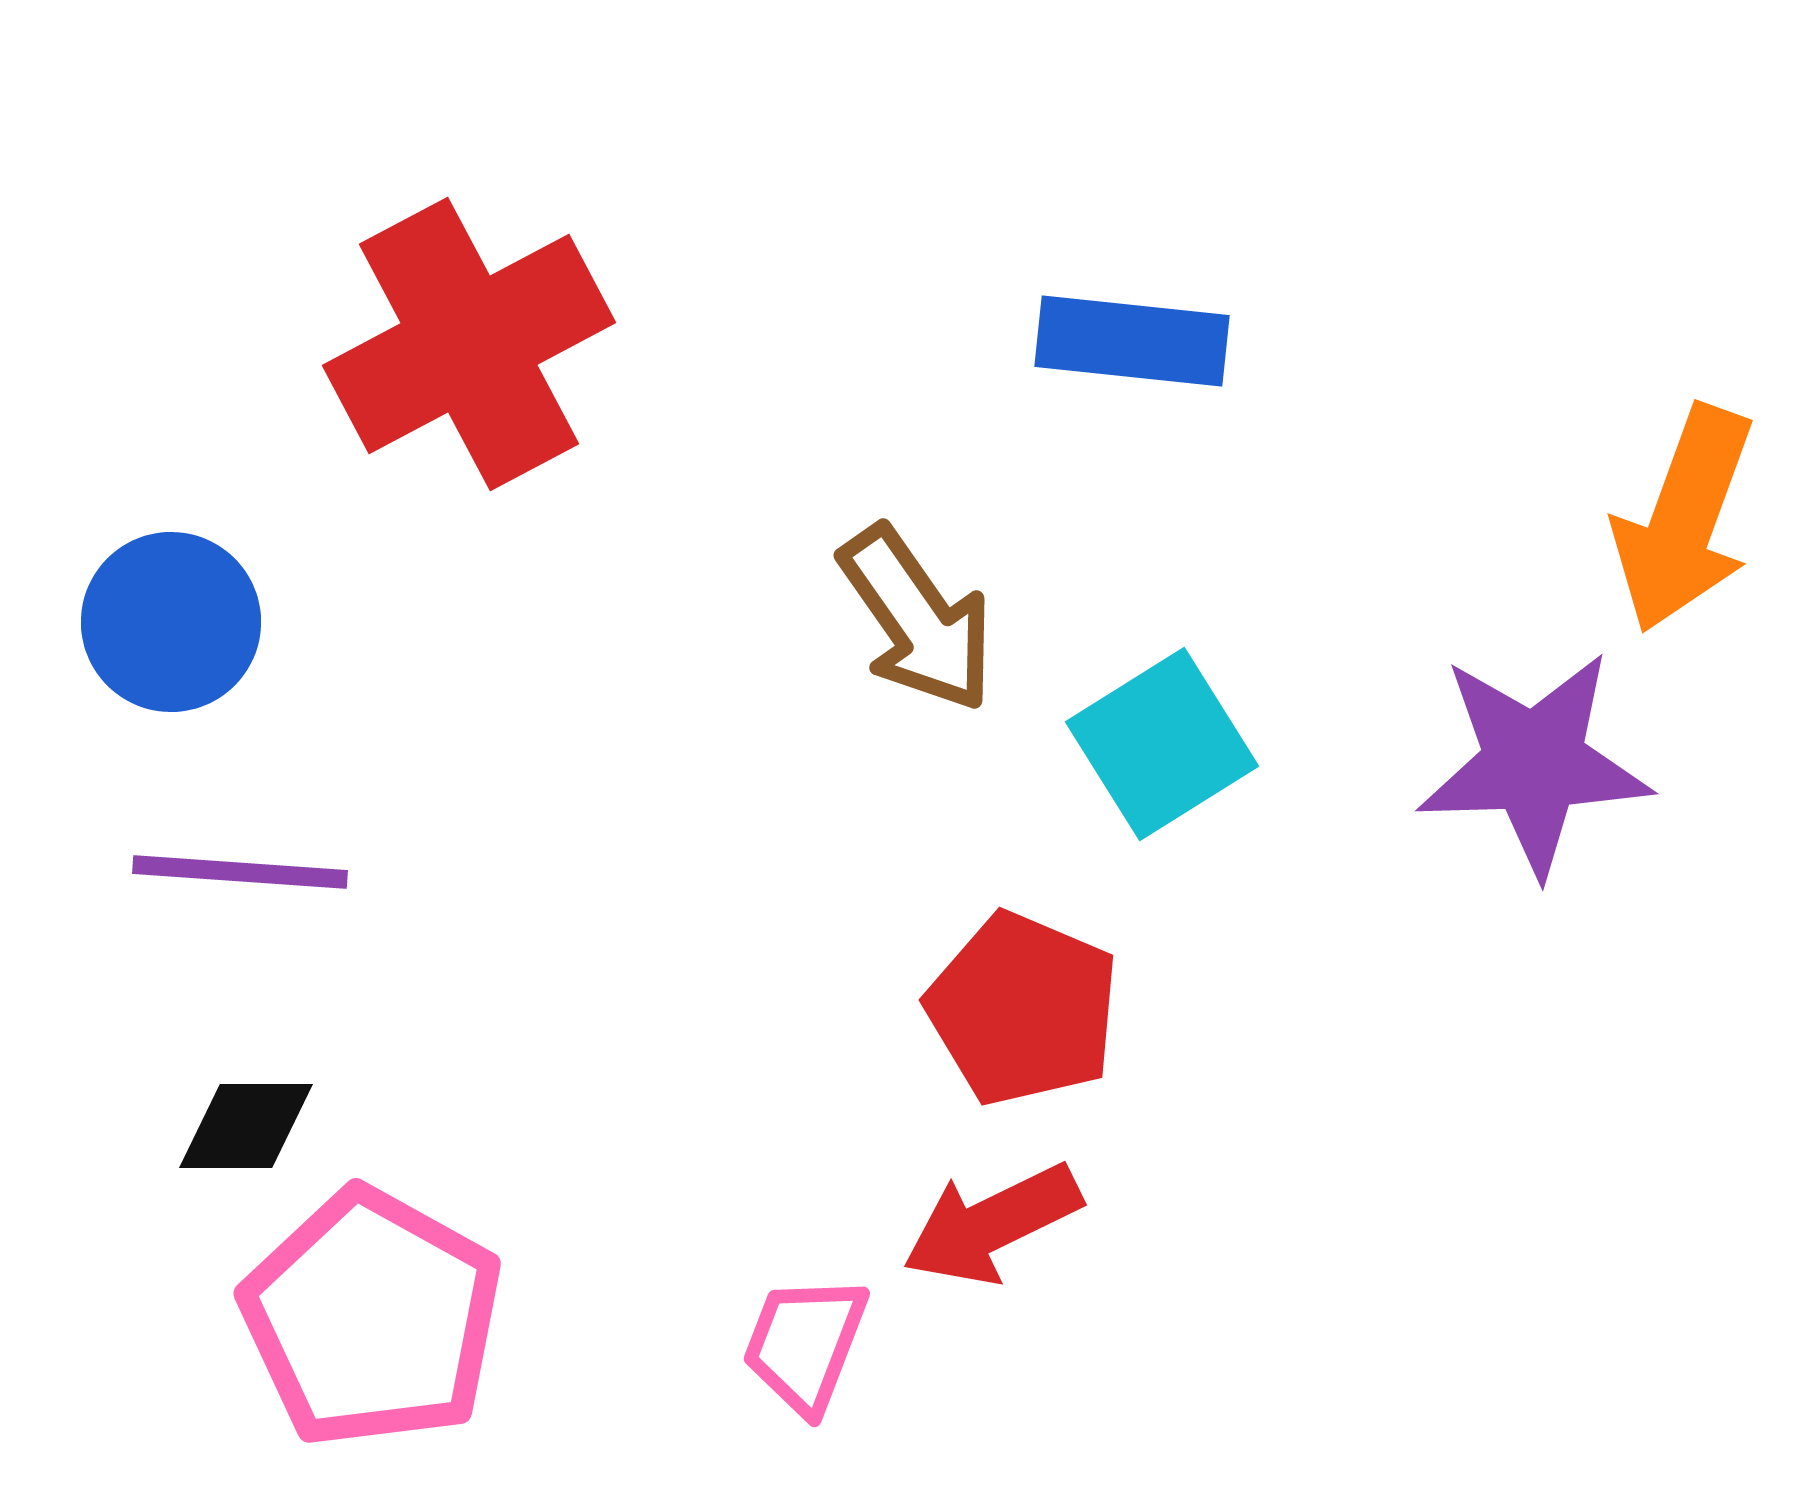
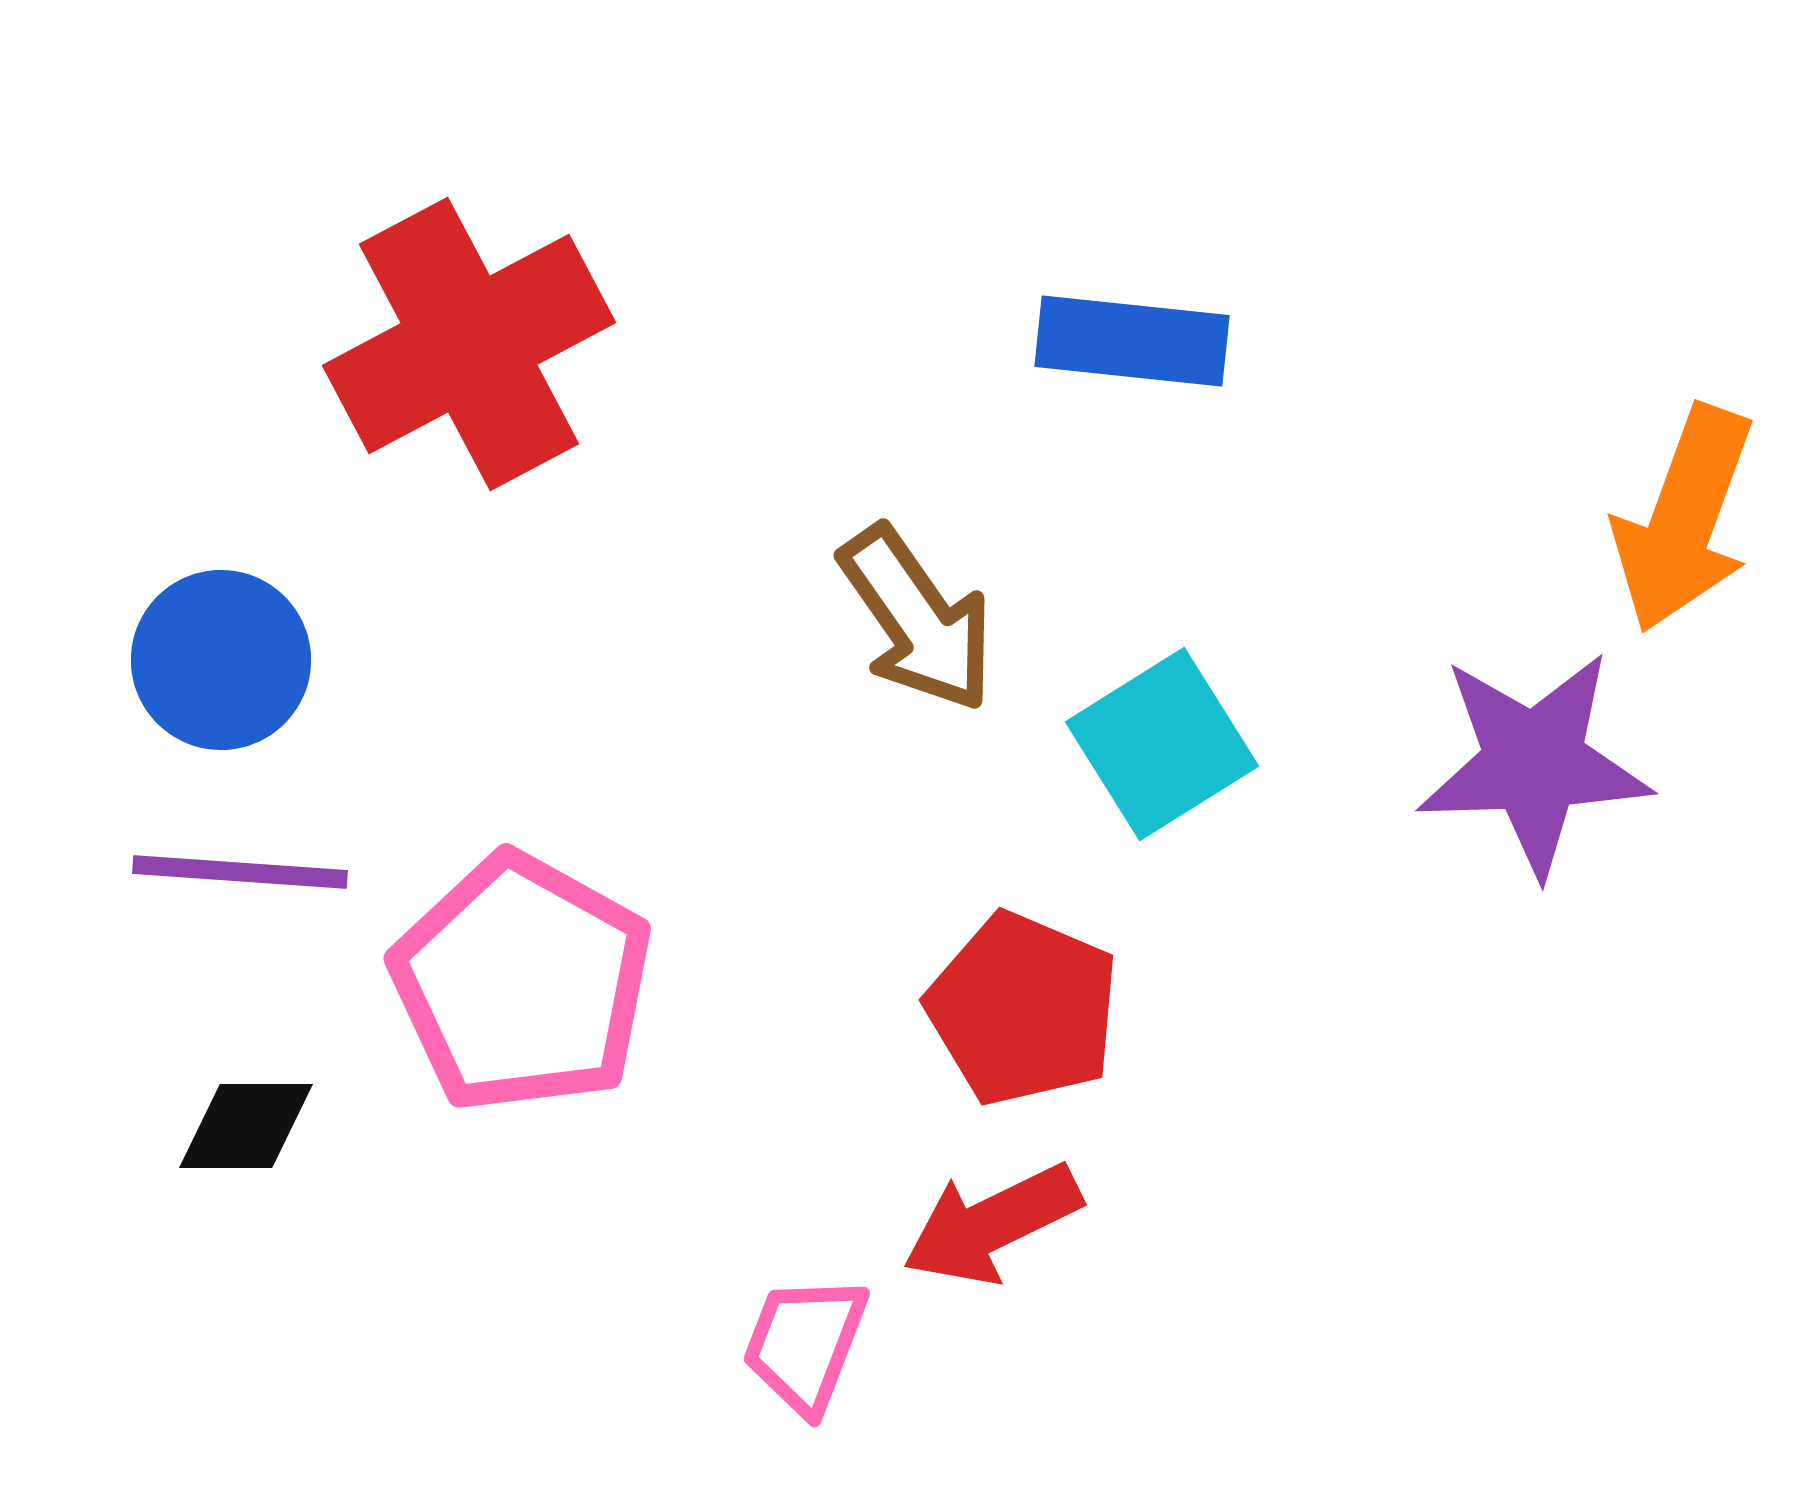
blue circle: moved 50 px right, 38 px down
pink pentagon: moved 150 px right, 335 px up
